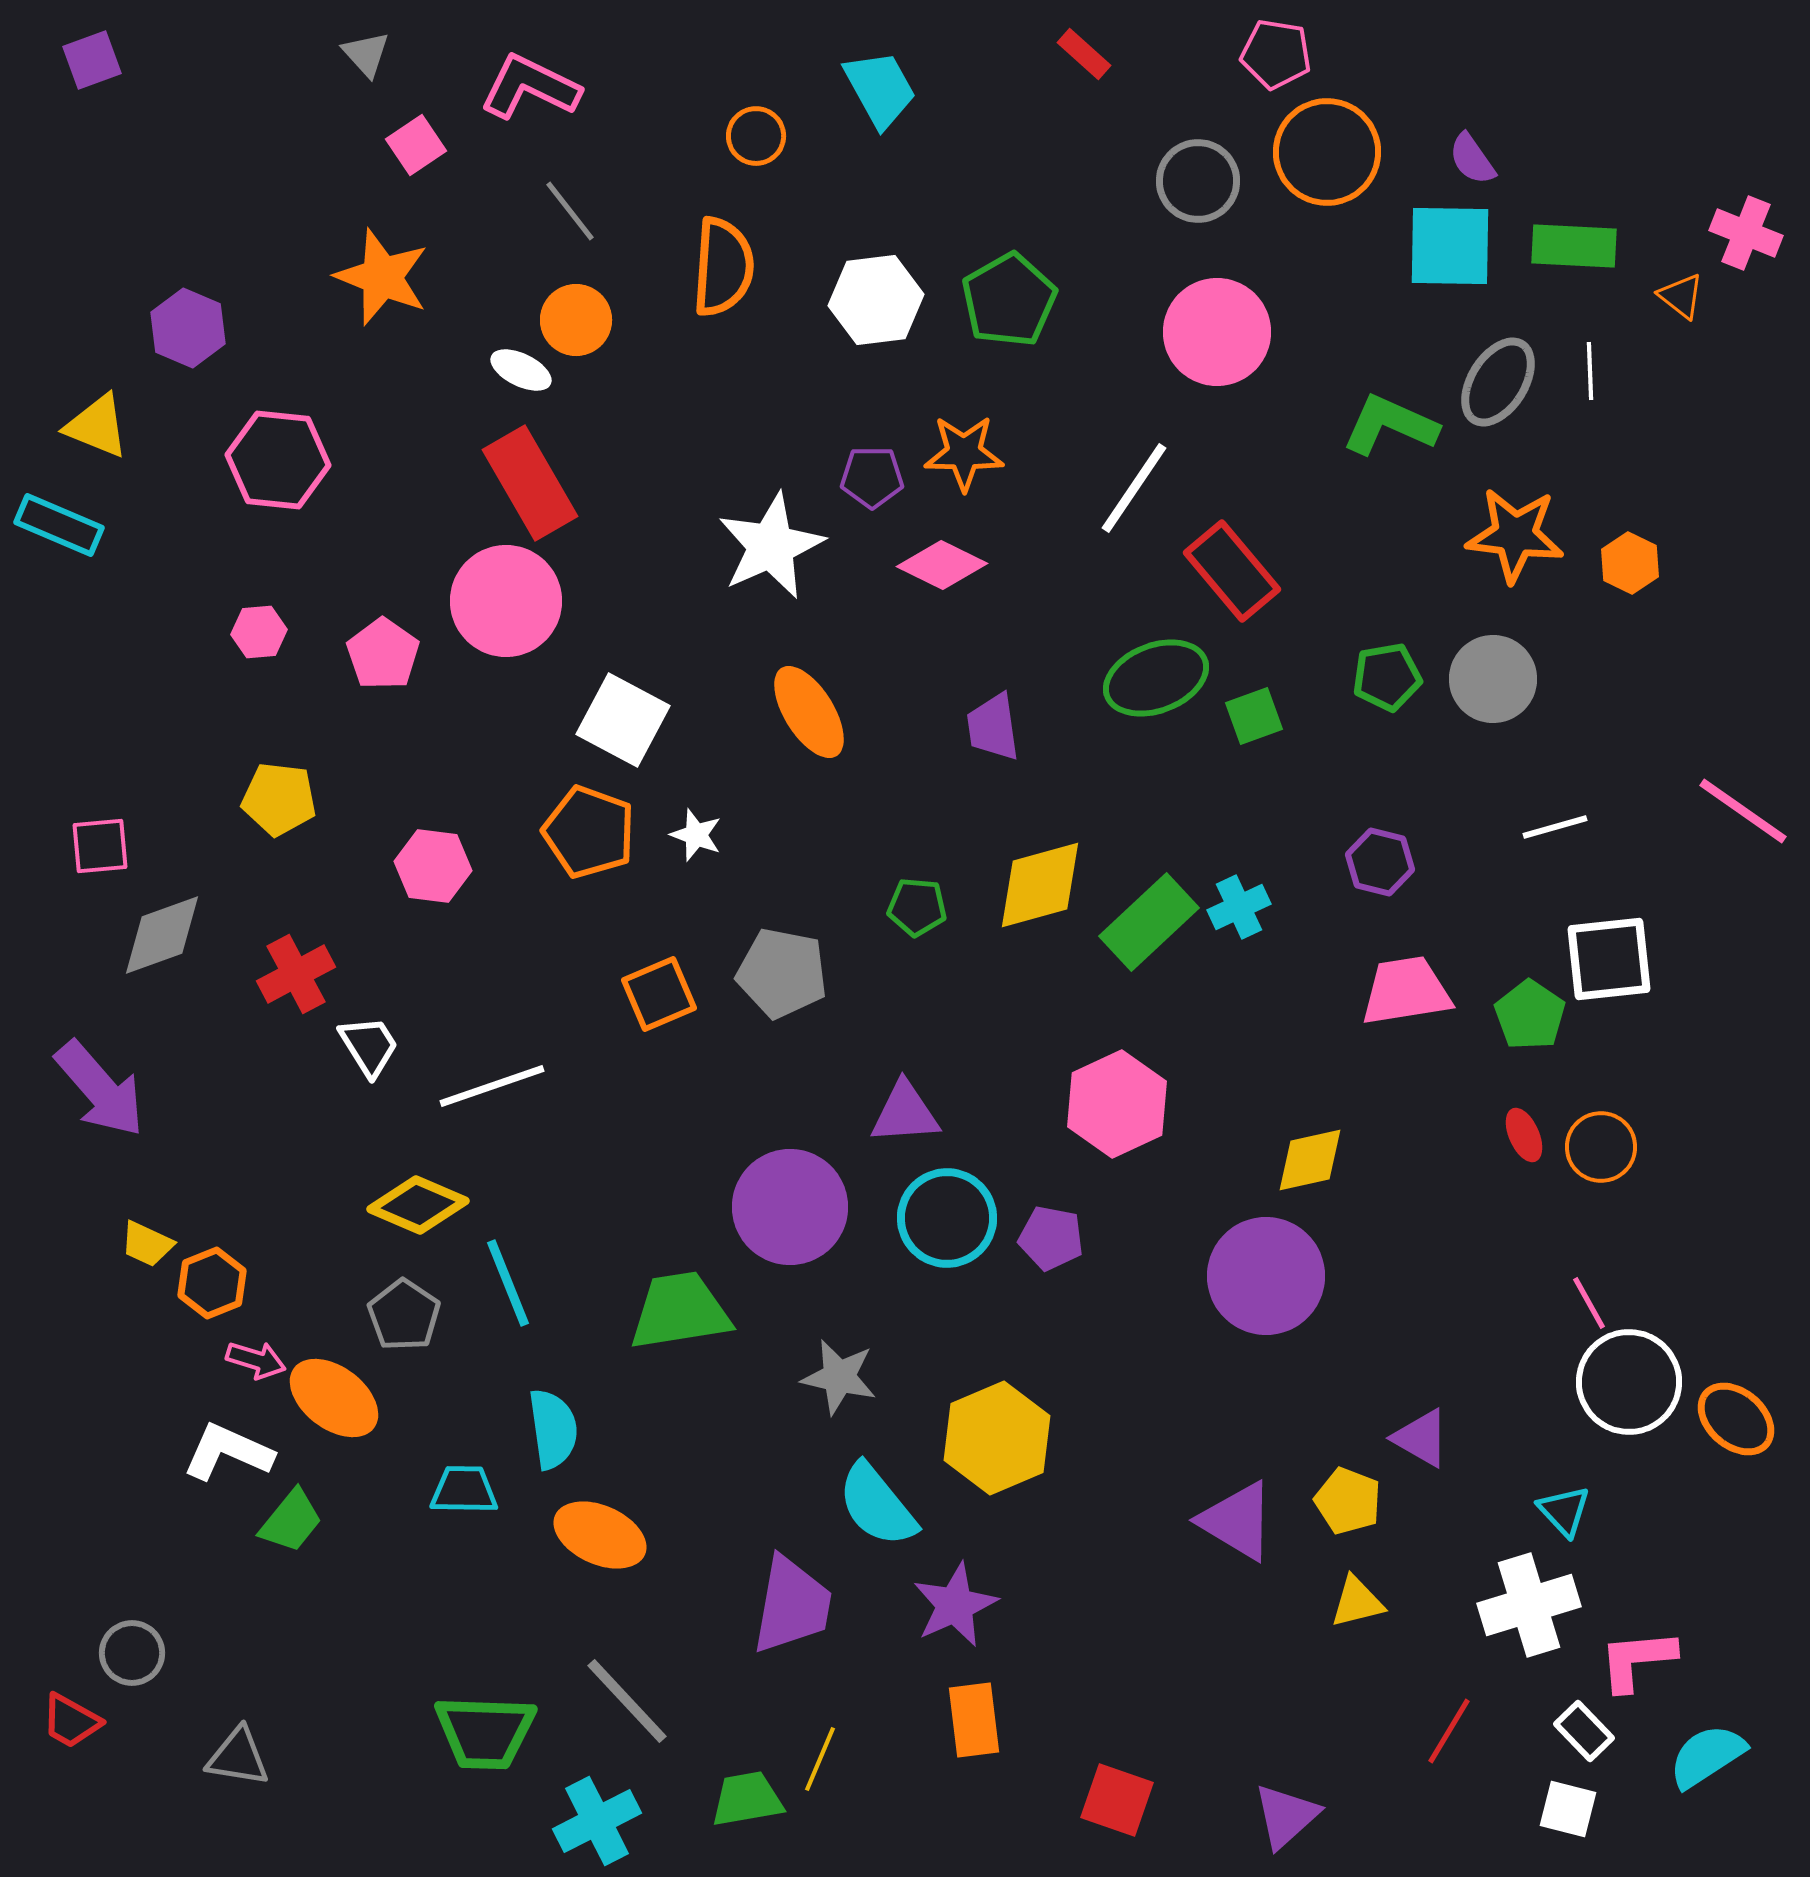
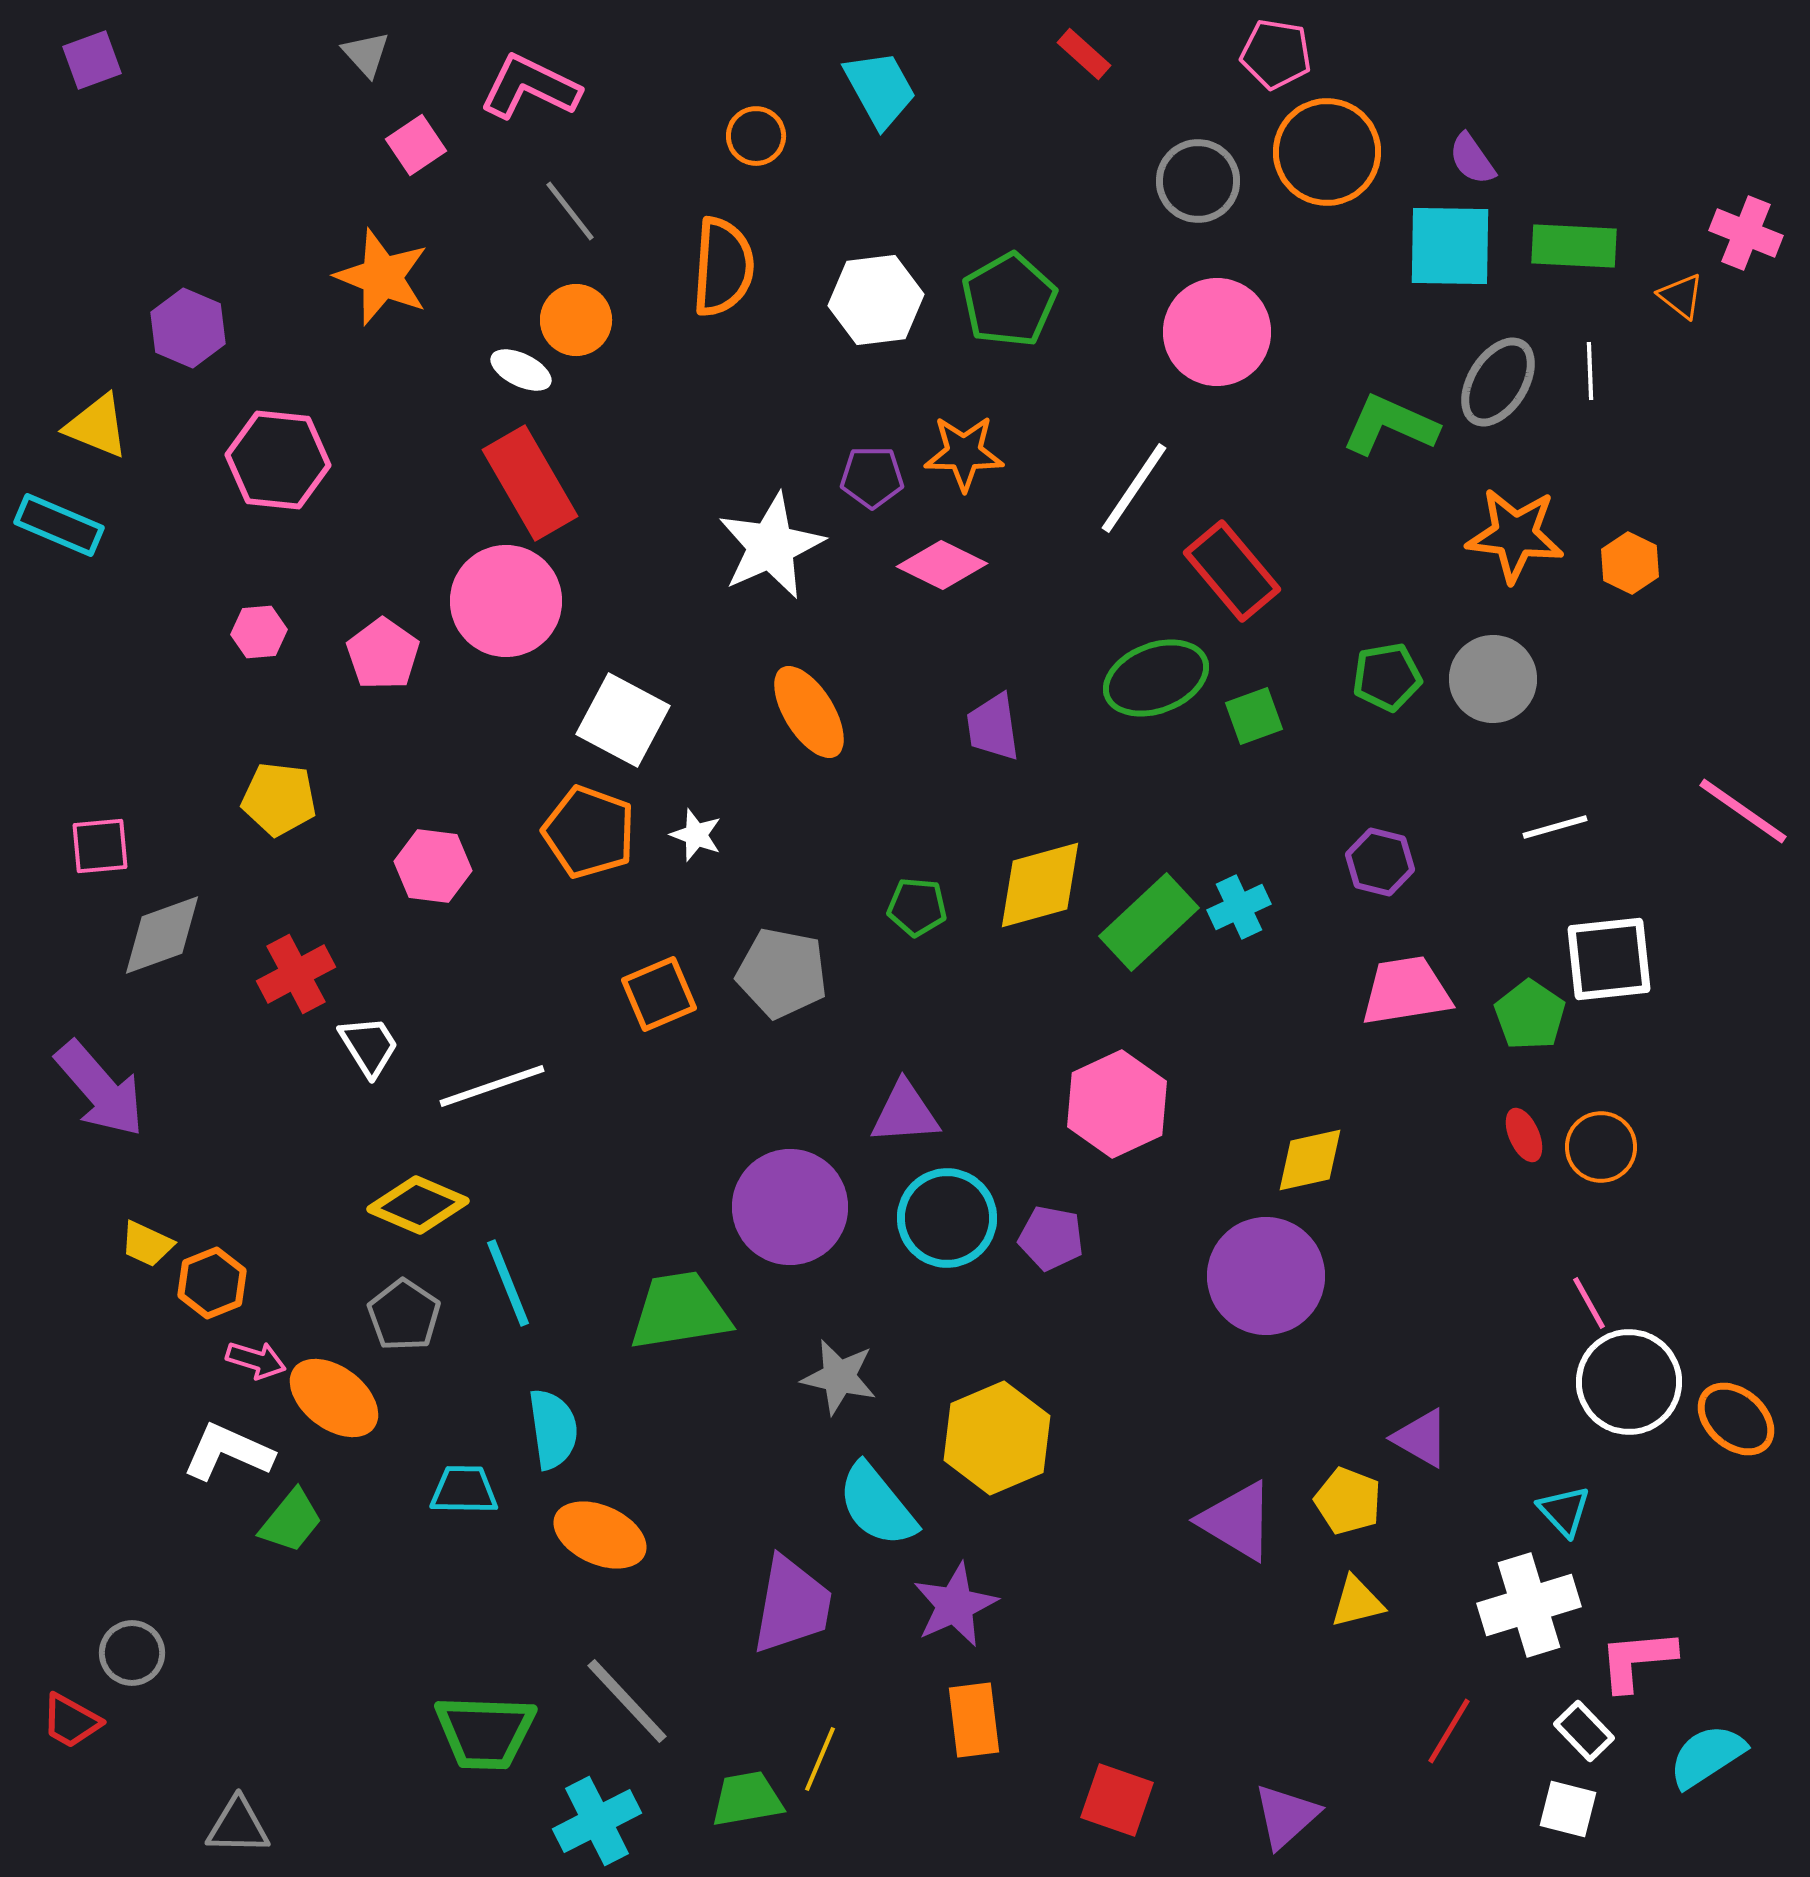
gray triangle at (238, 1757): moved 69 px down; rotated 8 degrees counterclockwise
